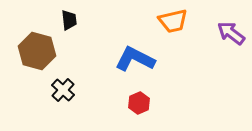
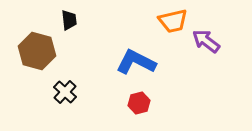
purple arrow: moved 25 px left, 8 px down
blue L-shape: moved 1 px right, 3 px down
black cross: moved 2 px right, 2 px down
red hexagon: rotated 10 degrees clockwise
